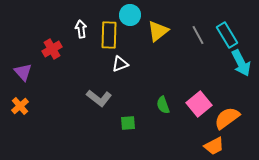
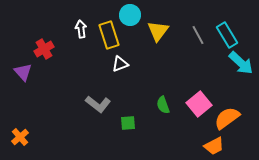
yellow triangle: rotated 15 degrees counterclockwise
yellow rectangle: rotated 20 degrees counterclockwise
red cross: moved 8 px left
cyan arrow: rotated 20 degrees counterclockwise
gray L-shape: moved 1 px left, 6 px down
orange cross: moved 31 px down
